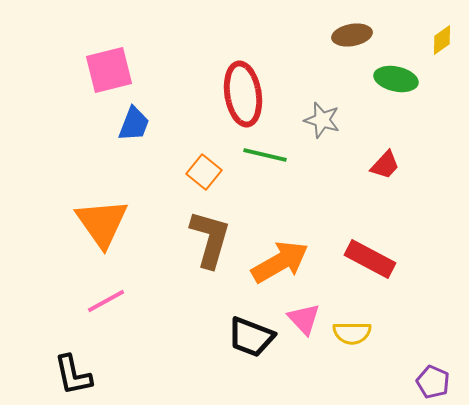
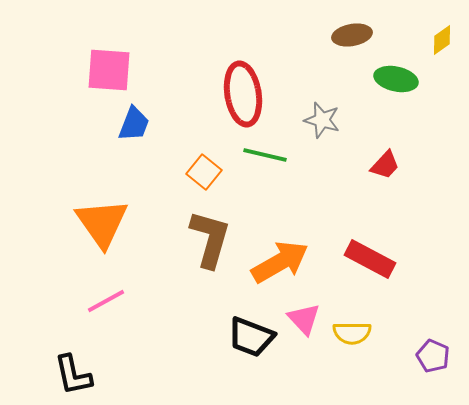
pink square: rotated 18 degrees clockwise
purple pentagon: moved 26 px up
